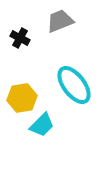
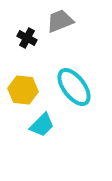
black cross: moved 7 px right
cyan ellipse: moved 2 px down
yellow hexagon: moved 1 px right, 8 px up; rotated 16 degrees clockwise
